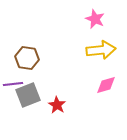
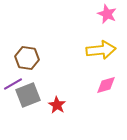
pink star: moved 12 px right, 5 px up
purple line: rotated 24 degrees counterclockwise
